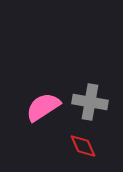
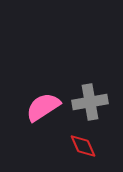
gray cross: rotated 20 degrees counterclockwise
